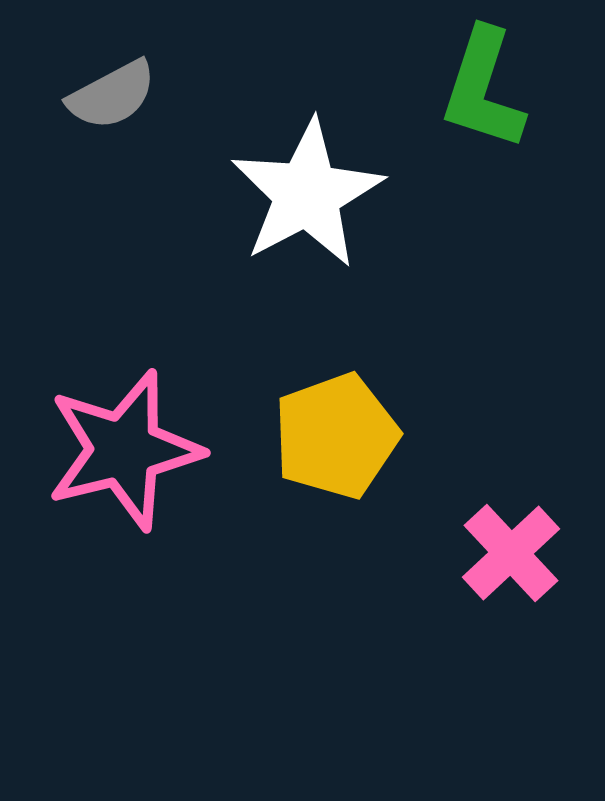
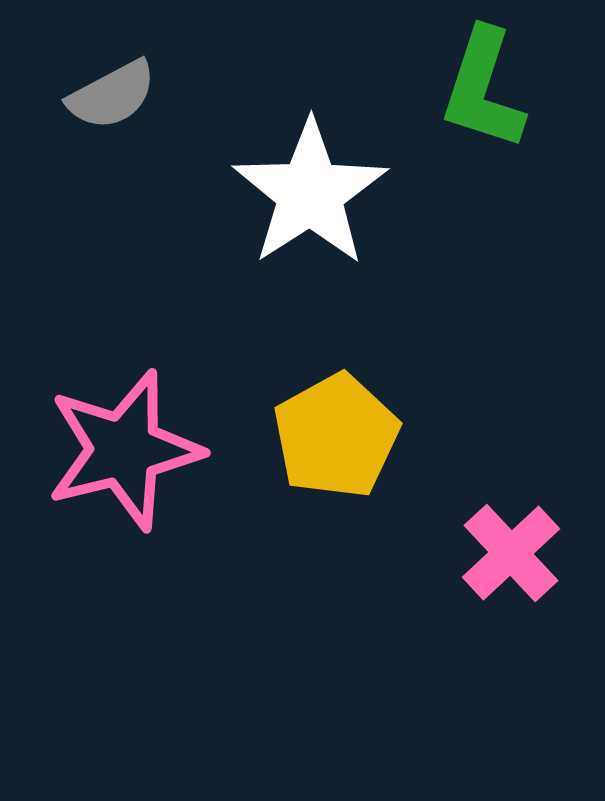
white star: moved 3 px right, 1 px up; rotated 5 degrees counterclockwise
yellow pentagon: rotated 9 degrees counterclockwise
